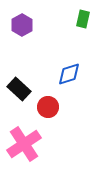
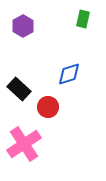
purple hexagon: moved 1 px right, 1 px down
